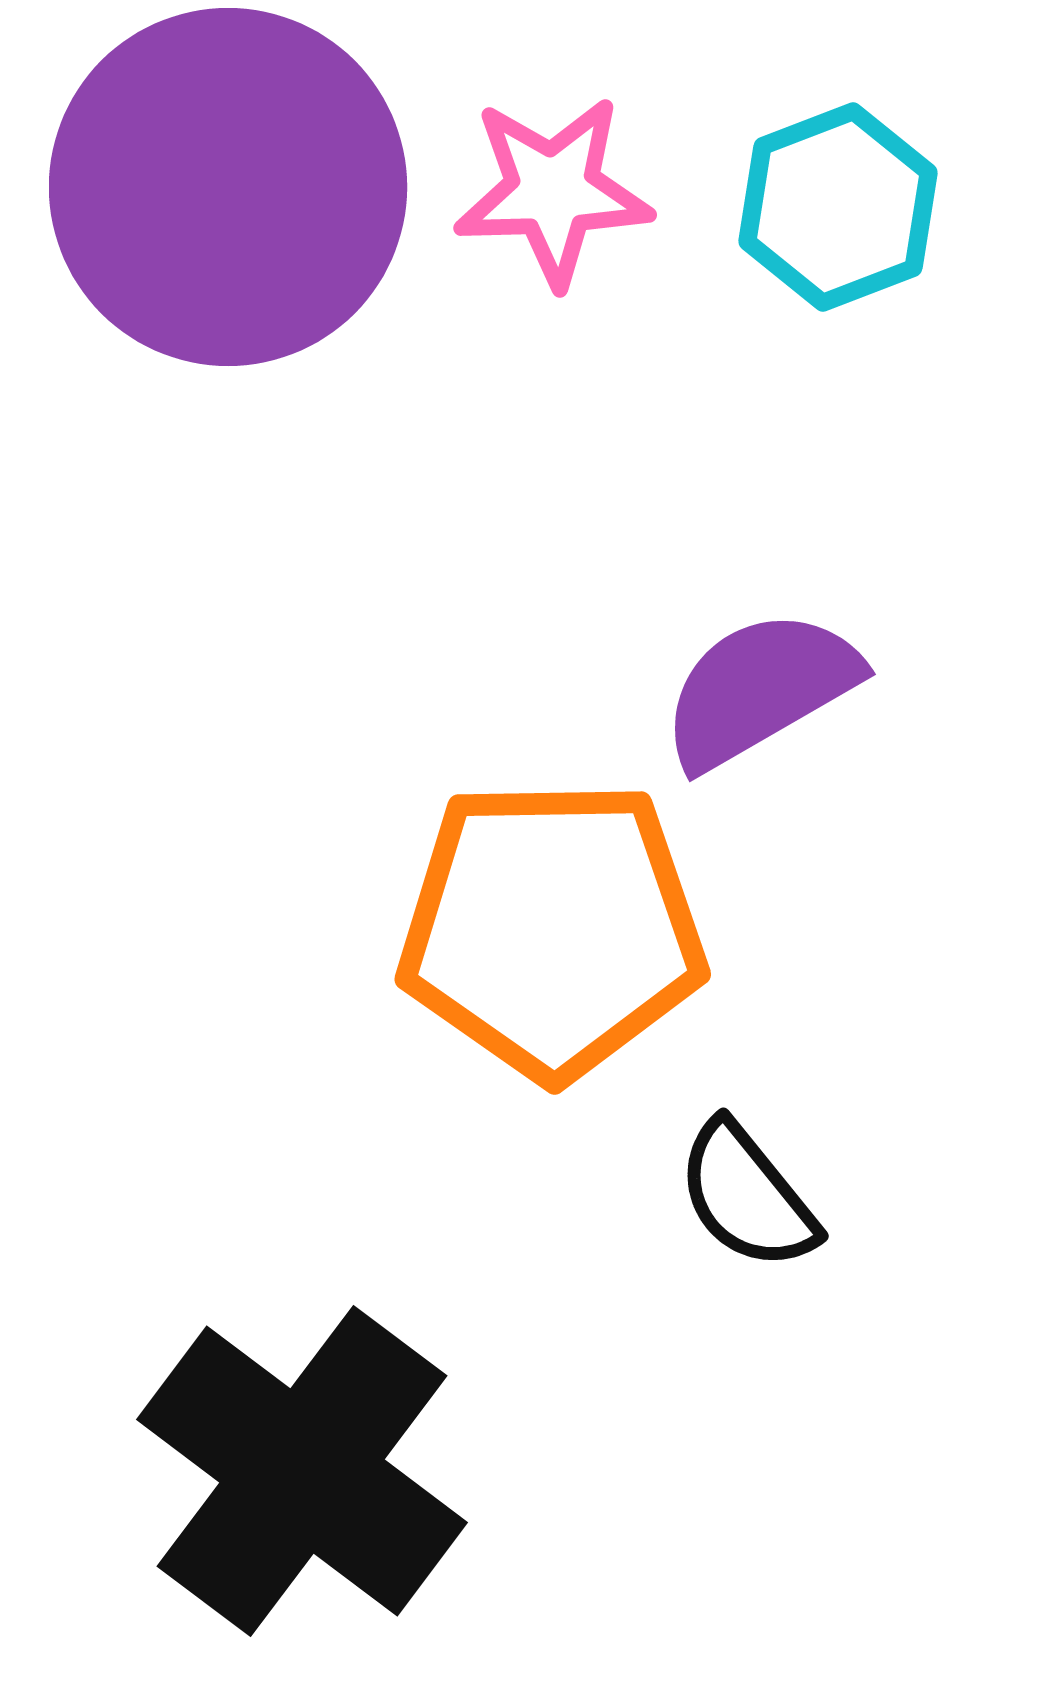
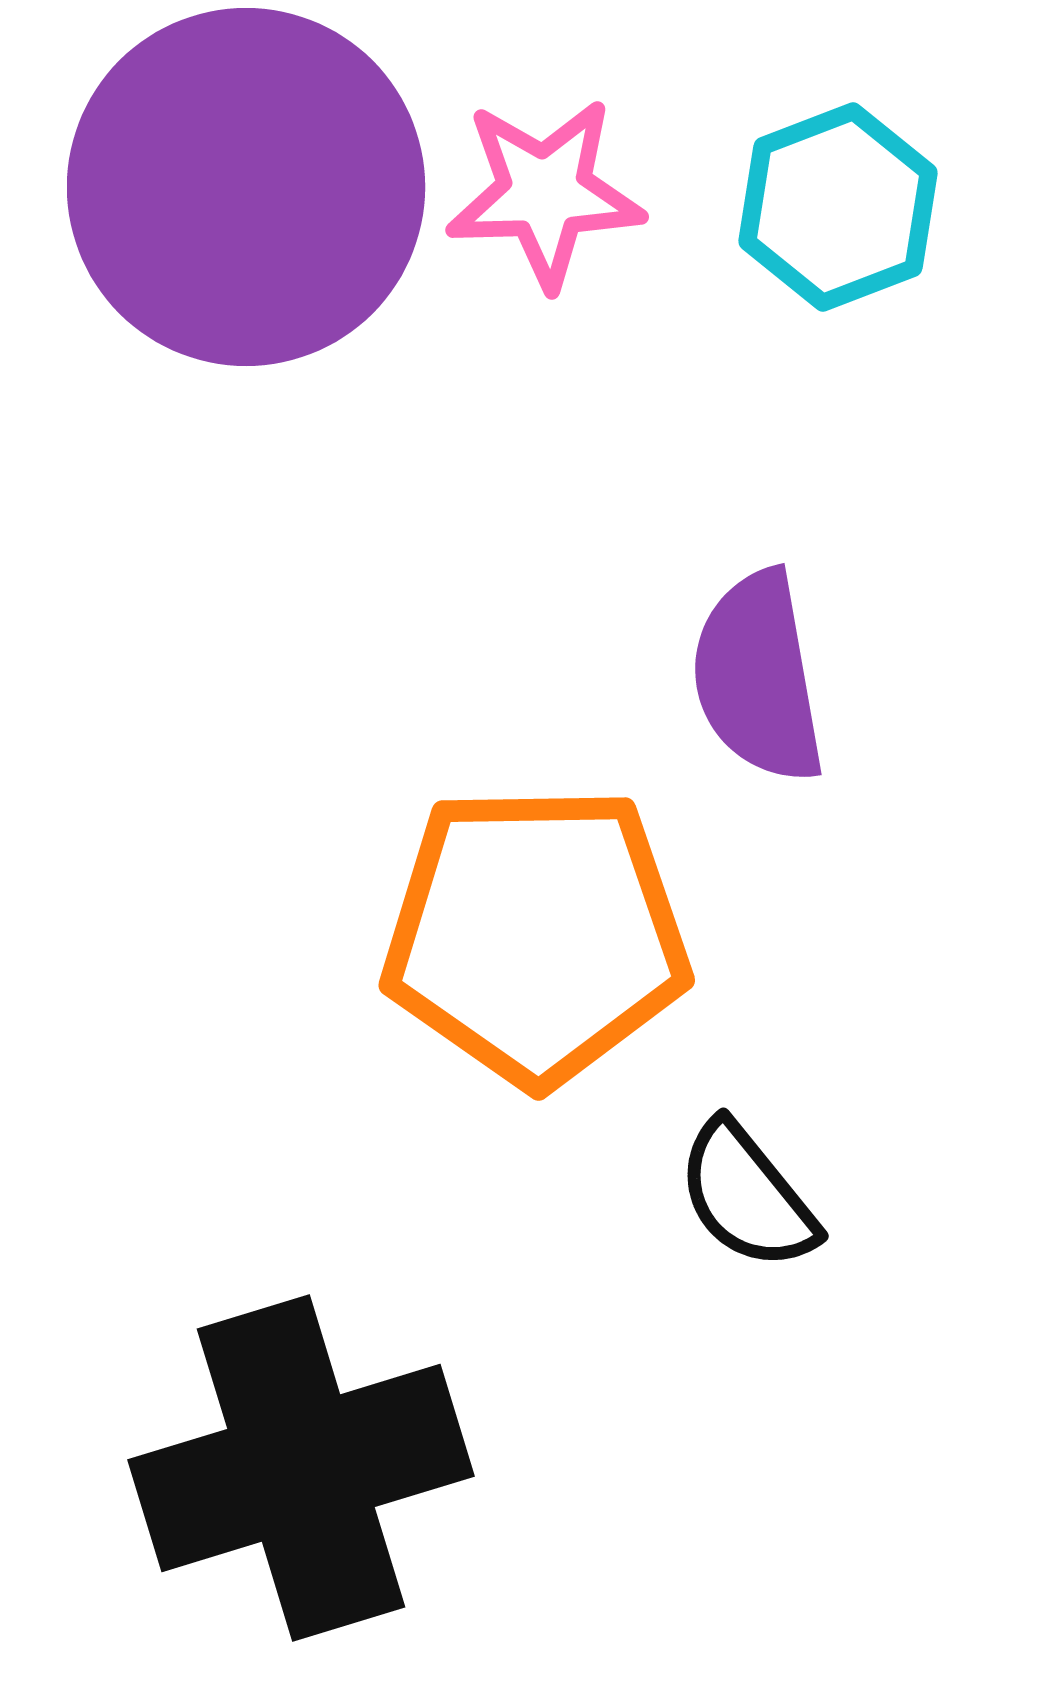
purple circle: moved 18 px right
pink star: moved 8 px left, 2 px down
purple semicircle: moved 2 px left, 12 px up; rotated 70 degrees counterclockwise
orange pentagon: moved 16 px left, 6 px down
black cross: moved 1 px left, 3 px up; rotated 36 degrees clockwise
